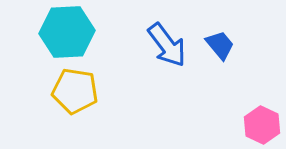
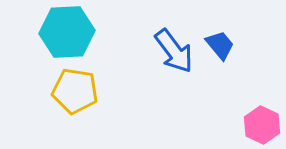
blue arrow: moved 7 px right, 6 px down
